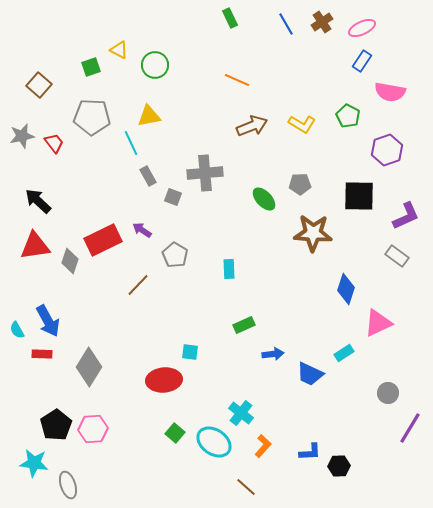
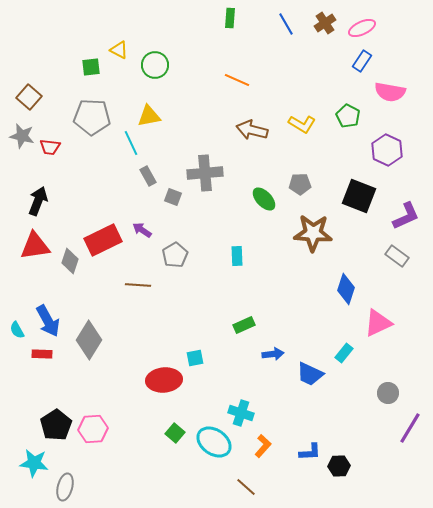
green rectangle at (230, 18): rotated 30 degrees clockwise
brown cross at (322, 22): moved 3 px right, 1 px down
green square at (91, 67): rotated 12 degrees clockwise
brown square at (39, 85): moved 10 px left, 12 px down
brown arrow at (252, 126): moved 4 px down; rotated 144 degrees counterclockwise
gray star at (22, 136): rotated 25 degrees clockwise
red trapezoid at (54, 143): moved 4 px left, 4 px down; rotated 135 degrees clockwise
purple hexagon at (387, 150): rotated 16 degrees counterclockwise
black square at (359, 196): rotated 20 degrees clockwise
black arrow at (38, 201): rotated 68 degrees clockwise
gray pentagon at (175, 255): rotated 10 degrees clockwise
cyan rectangle at (229, 269): moved 8 px right, 13 px up
brown line at (138, 285): rotated 50 degrees clockwise
cyan square at (190, 352): moved 5 px right, 6 px down; rotated 18 degrees counterclockwise
cyan rectangle at (344, 353): rotated 18 degrees counterclockwise
gray diamond at (89, 367): moved 27 px up
cyan cross at (241, 413): rotated 20 degrees counterclockwise
gray ellipse at (68, 485): moved 3 px left, 2 px down; rotated 32 degrees clockwise
